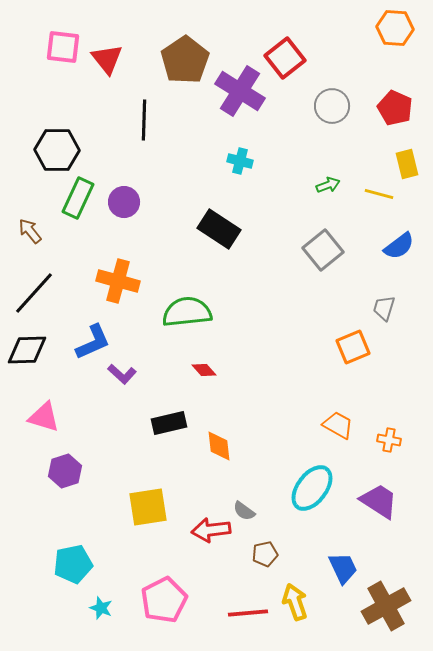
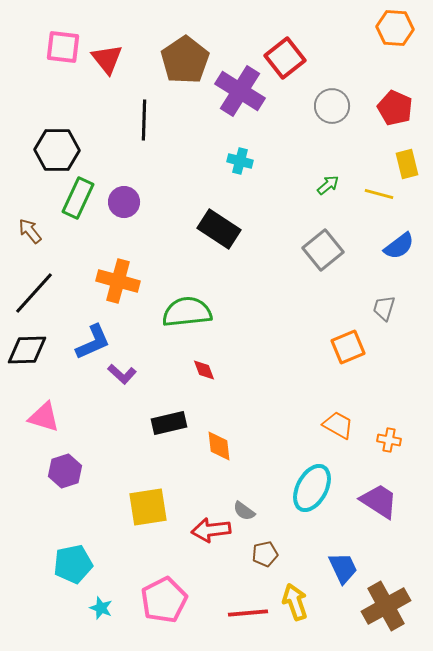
green arrow at (328, 185): rotated 20 degrees counterclockwise
orange square at (353, 347): moved 5 px left
red diamond at (204, 370): rotated 20 degrees clockwise
cyan ellipse at (312, 488): rotated 9 degrees counterclockwise
